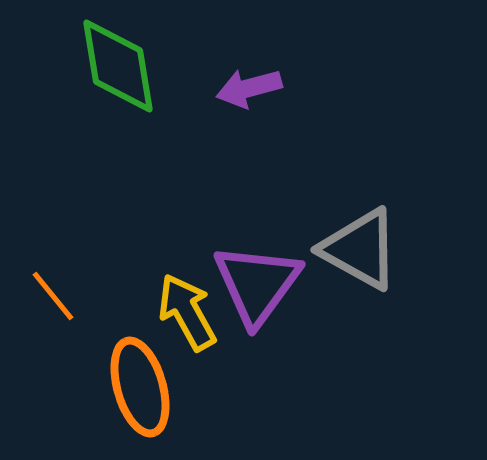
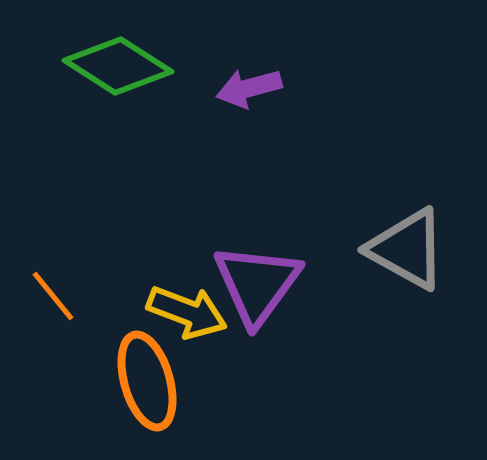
green diamond: rotated 48 degrees counterclockwise
gray triangle: moved 47 px right
yellow arrow: rotated 140 degrees clockwise
orange ellipse: moved 7 px right, 6 px up
